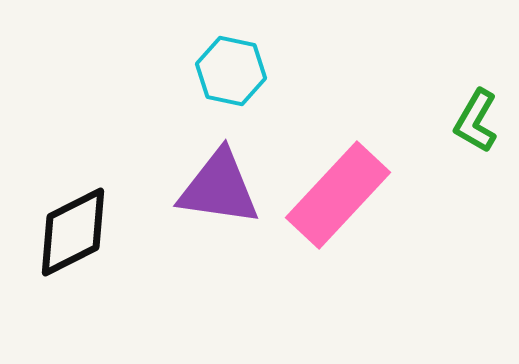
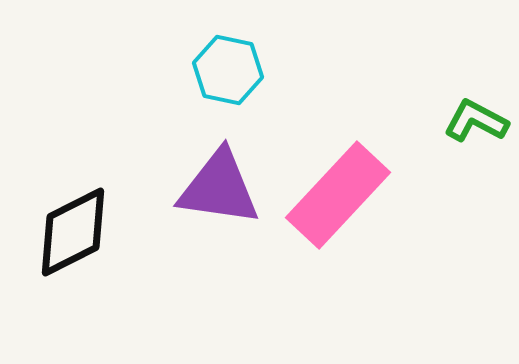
cyan hexagon: moved 3 px left, 1 px up
green L-shape: rotated 88 degrees clockwise
